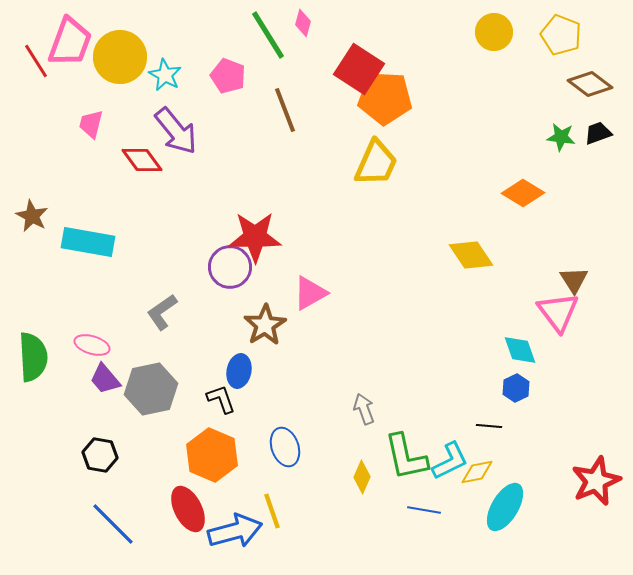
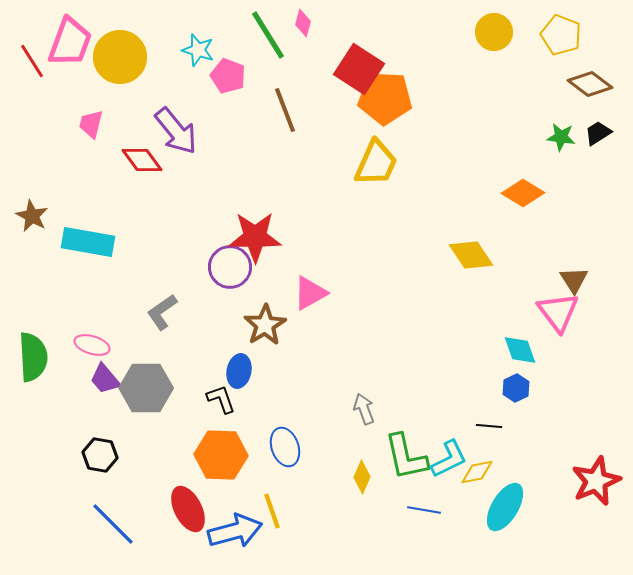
red line at (36, 61): moved 4 px left
cyan star at (165, 75): moved 33 px right, 25 px up; rotated 12 degrees counterclockwise
black trapezoid at (598, 133): rotated 12 degrees counterclockwise
gray hexagon at (151, 389): moved 5 px left, 1 px up; rotated 12 degrees clockwise
orange hexagon at (212, 455): moved 9 px right; rotated 21 degrees counterclockwise
cyan L-shape at (450, 461): moved 1 px left, 2 px up
